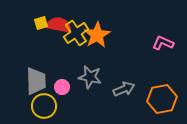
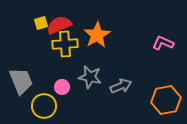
red semicircle: rotated 35 degrees counterclockwise
yellow cross: moved 11 px left, 11 px down; rotated 30 degrees clockwise
gray trapezoid: moved 15 px left; rotated 20 degrees counterclockwise
gray arrow: moved 3 px left, 3 px up
orange hexagon: moved 4 px right, 1 px down
